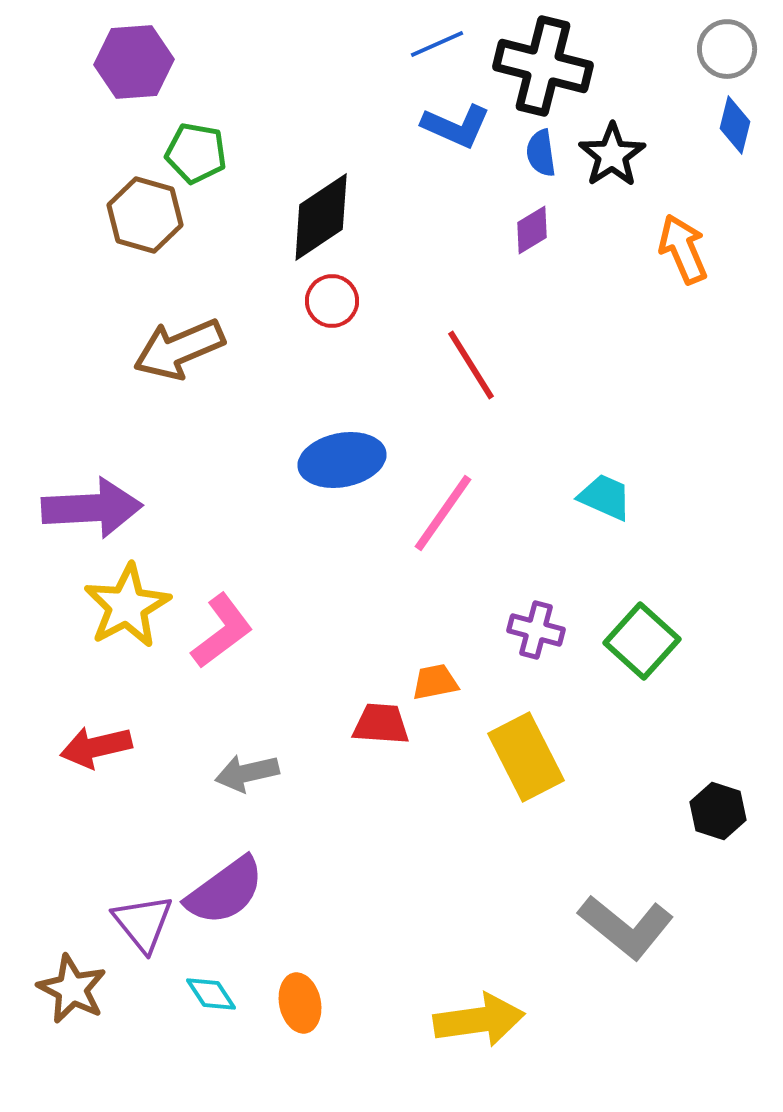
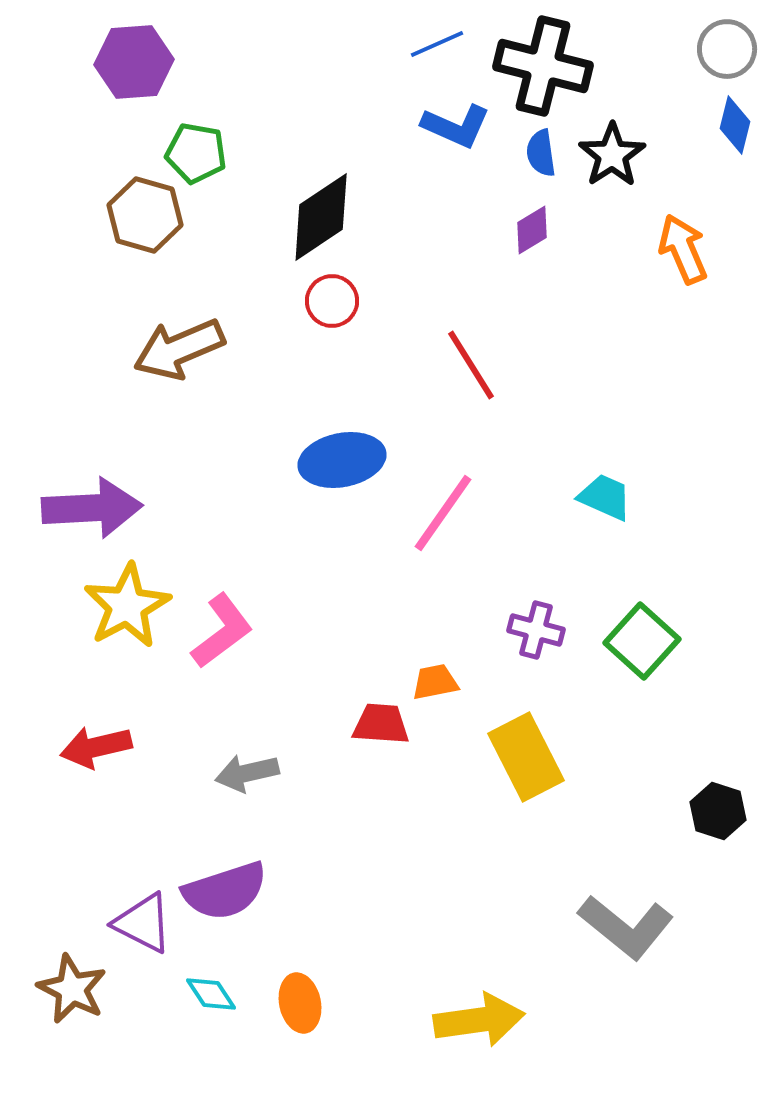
purple semicircle: rotated 18 degrees clockwise
purple triangle: rotated 24 degrees counterclockwise
